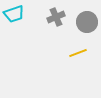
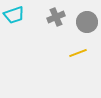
cyan trapezoid: moved 1 px down
